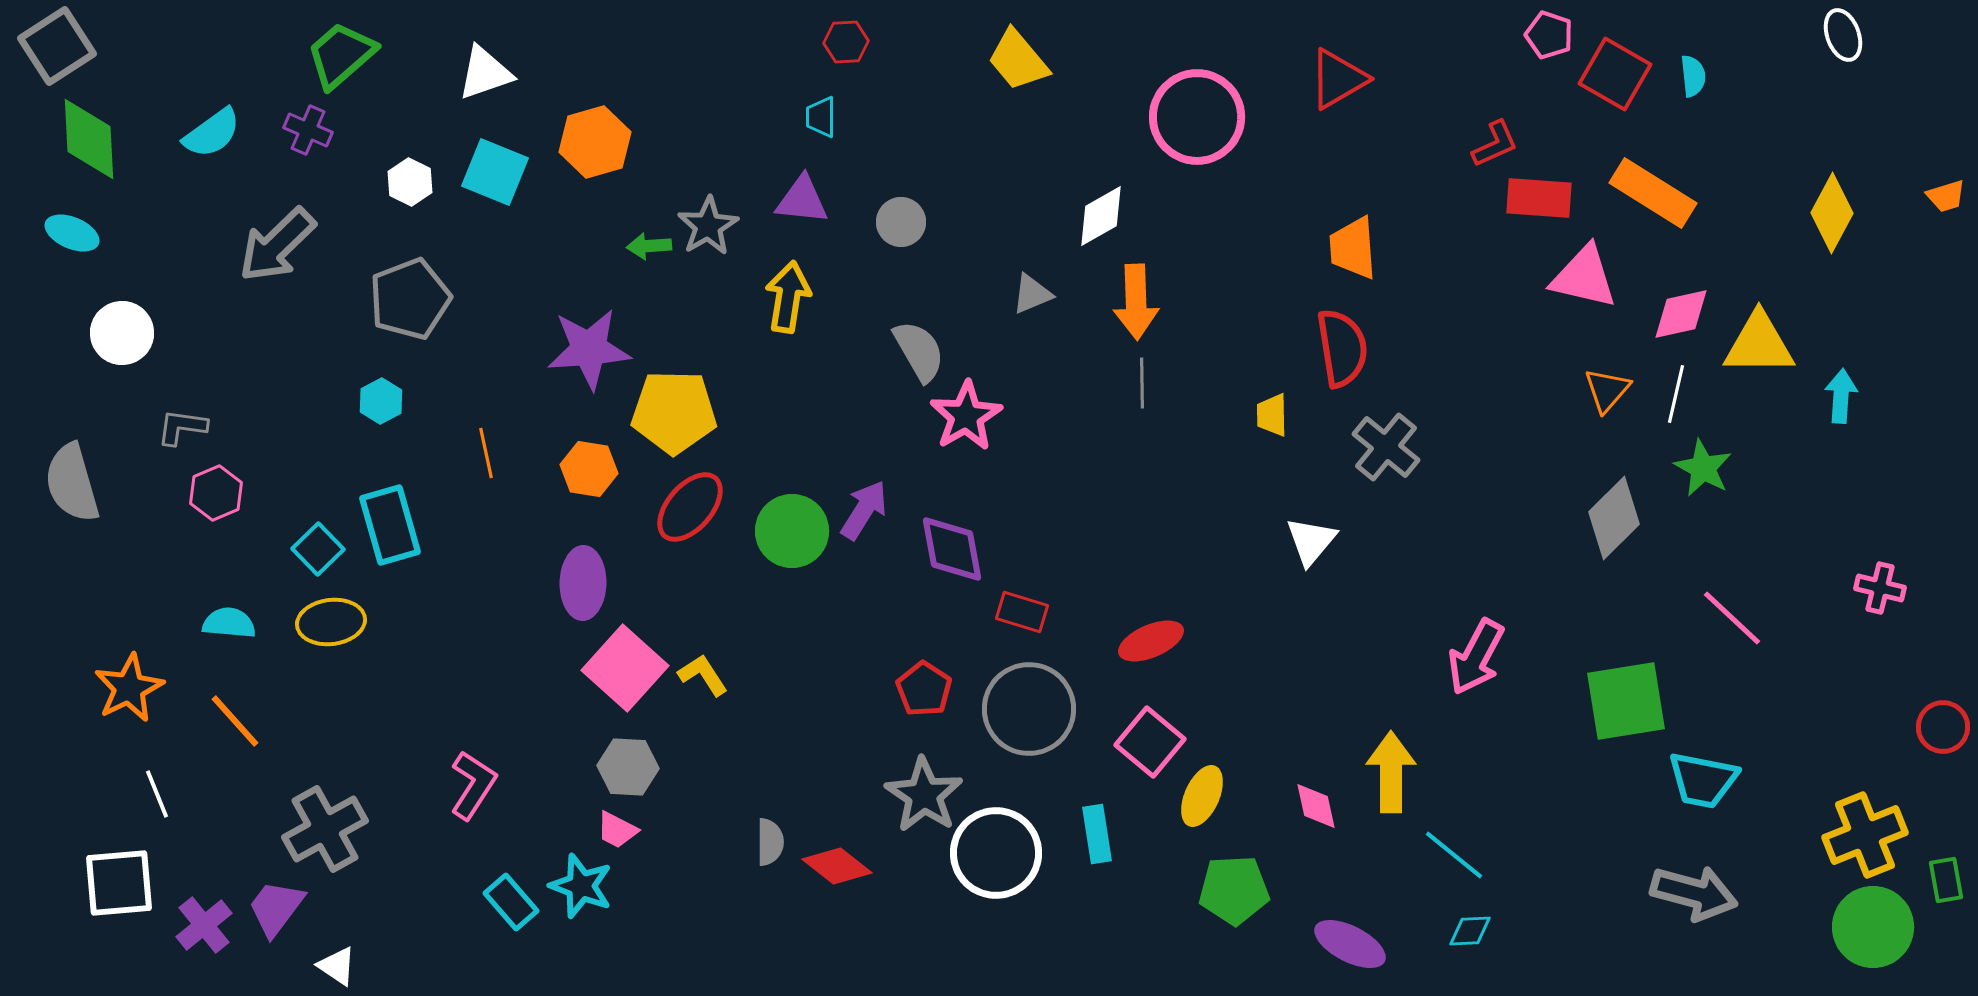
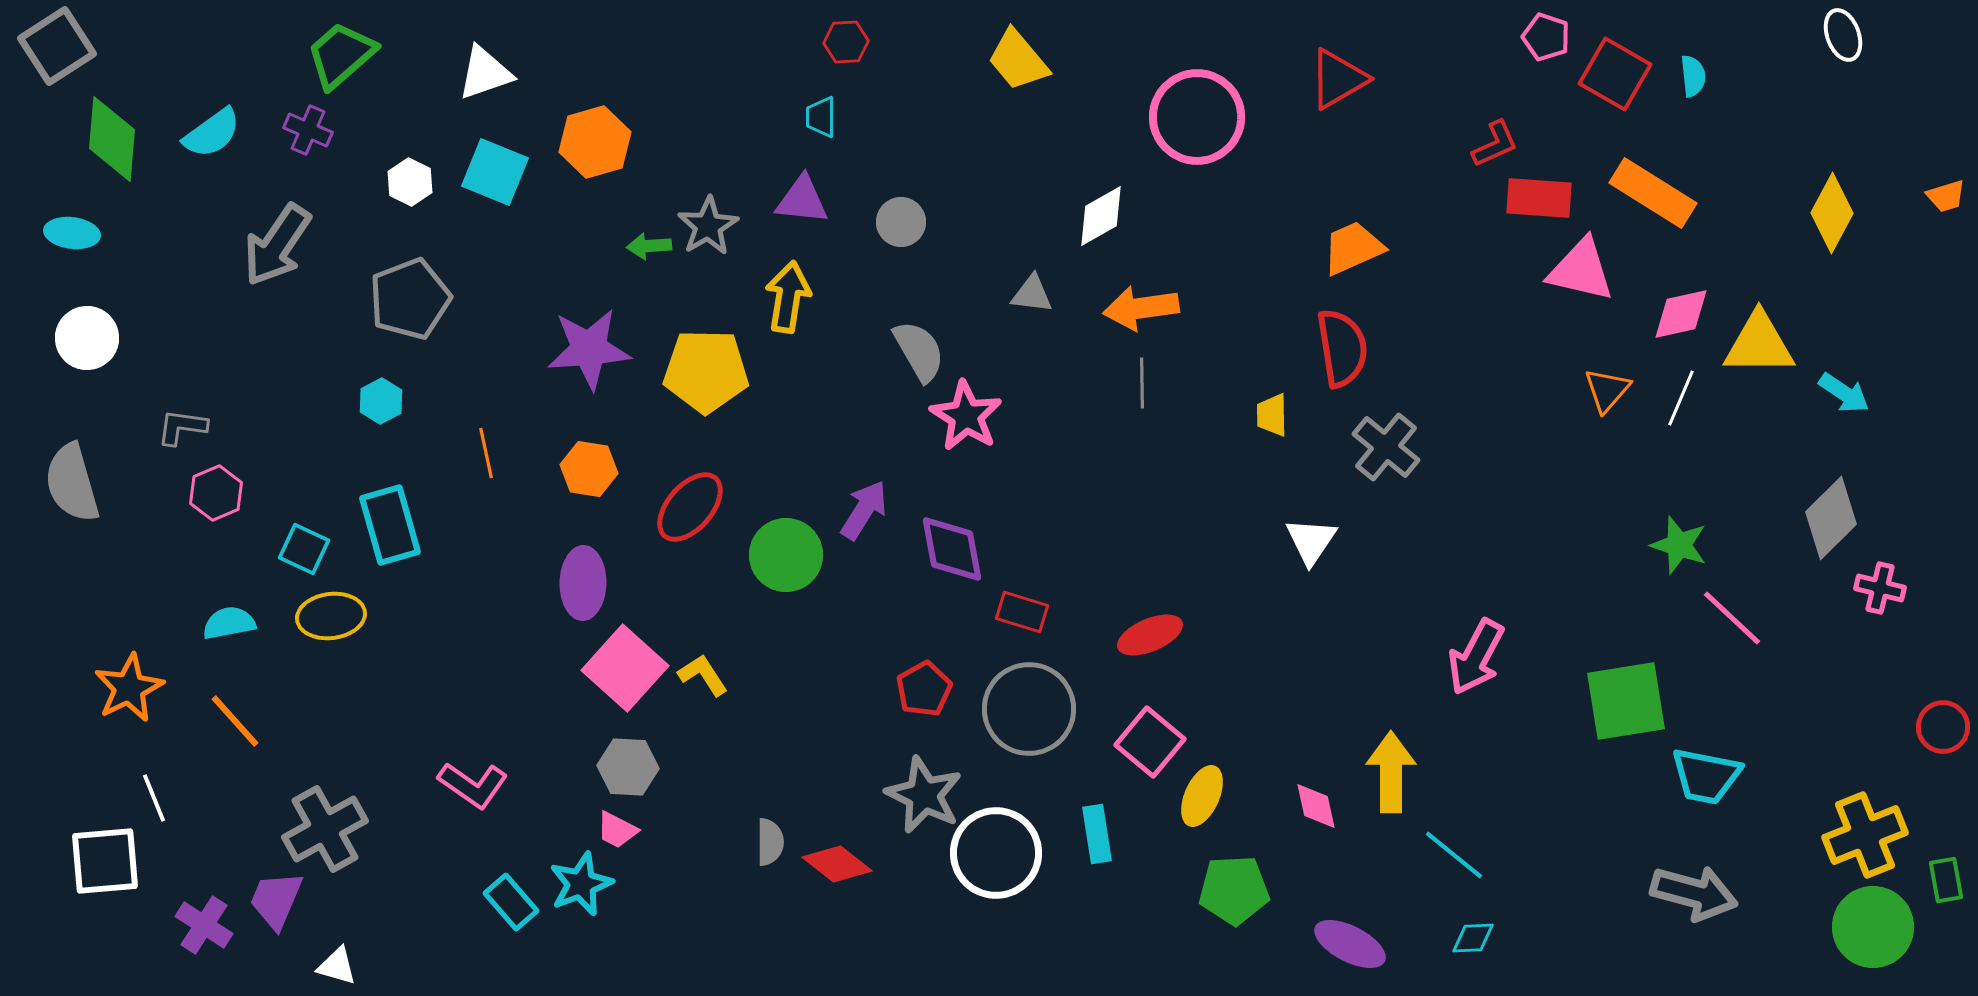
pink pentagon at (1549, 35): moved 3 px left, 2 px down
green diamond at (89, 139): moved 23 px right; rotated 8 degrees clockwise
cyan ellipse at (72, 233): rotated 16 degrees counterclockwise
gray arrow at (277, 245): rotated 12 degrees counterclockwise
orange trapezoid at (1353, 248): rotated 70 degrees clockwise
pink triangle at (1584, 277): moved 3 px left, 7 px up
gray triangle at (1032, 294): rotated 30 degrees clockwise
orange arrow at (1136, 302): moved 5 px right, 6 px down; rotated 84 degrees clockwise
white circle at (122, 333): moved 35 px left, 5 px down
white line at (1676, 394): moved 5 px right, 4 px down; rotated 10 degrees clockwise
cyan arrow at (1841, 396): moved 3 px right, 3 px up; rotated 120 degrees clockwise
yellow pentagon at (674, 412): moved 32 px right, 41 px up
pink star at (966, 416): rotated 10 degrees counterclockwise
green star at (1703, 468): moved 24 px left, 77 px down; rotated 10 degrees counterclockwise
gray diamond at (1614, 518): moved 217 px right
green circle at (792, 531): moved 6 px left, 24 px down
white triangle at (1311, 541): rotated 6 degrees counterclockwise
cyan square at (318, 549): moved 14 px left; rotated 21 degrees counterclockwise
yellow ellipse at (331, 622): moved 6 px up
cyan semicircle at (229, 623): rotated 16 degrees counterclockwise
red ellipse at (1151, 641): moved 1 px left, 6 px up
red pentagon at (924, 689): rotated 10 degrees clockwise
cyan trapezoid at (1703, 780): moved 3 px right, 4 px up
pink L-shape at (473, 785): rotated 92 degrees clockwise
white line at (157, 794): moved 3 px left, 4 px down
gray star at (924, 795): rotated 8 degrees counterclockwise
red diamond at (837, 866): moved 2 px up
white square at (119, 883): moved 14 px left, 22 px up
cyan star at (581, 886): moved 2 px up; rotated 30 degrees clockwise
purple trapezoid at (276, 908): moved 8 px up; rotated 14 degrees counterclockwise
purple cross at (204, 925): rotated 18 degrees counterclockwise
cyan diamond at (1470, 931): moved 3 px right, 7 px down
white triangle at (337, 966): rotated 18 degrees counterclockwise
